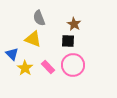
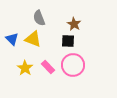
blue triangle: moved 15 px up
